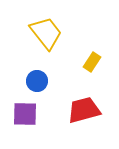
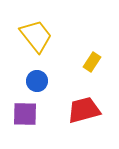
yellow trapezoid: moved 10 px left, 3 px down
